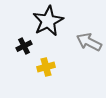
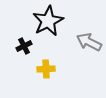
yellow cross: moved 2 px down; rotated 12 degrees clockwise
